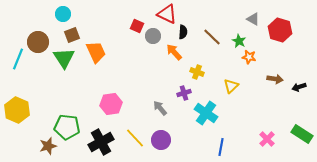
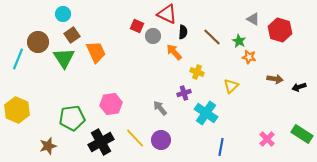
brown square: rotated 14 degrees counterclockwise
green pentagon: moved 5 px right, 9 px up; rotated 15 degrees counterclockwise
